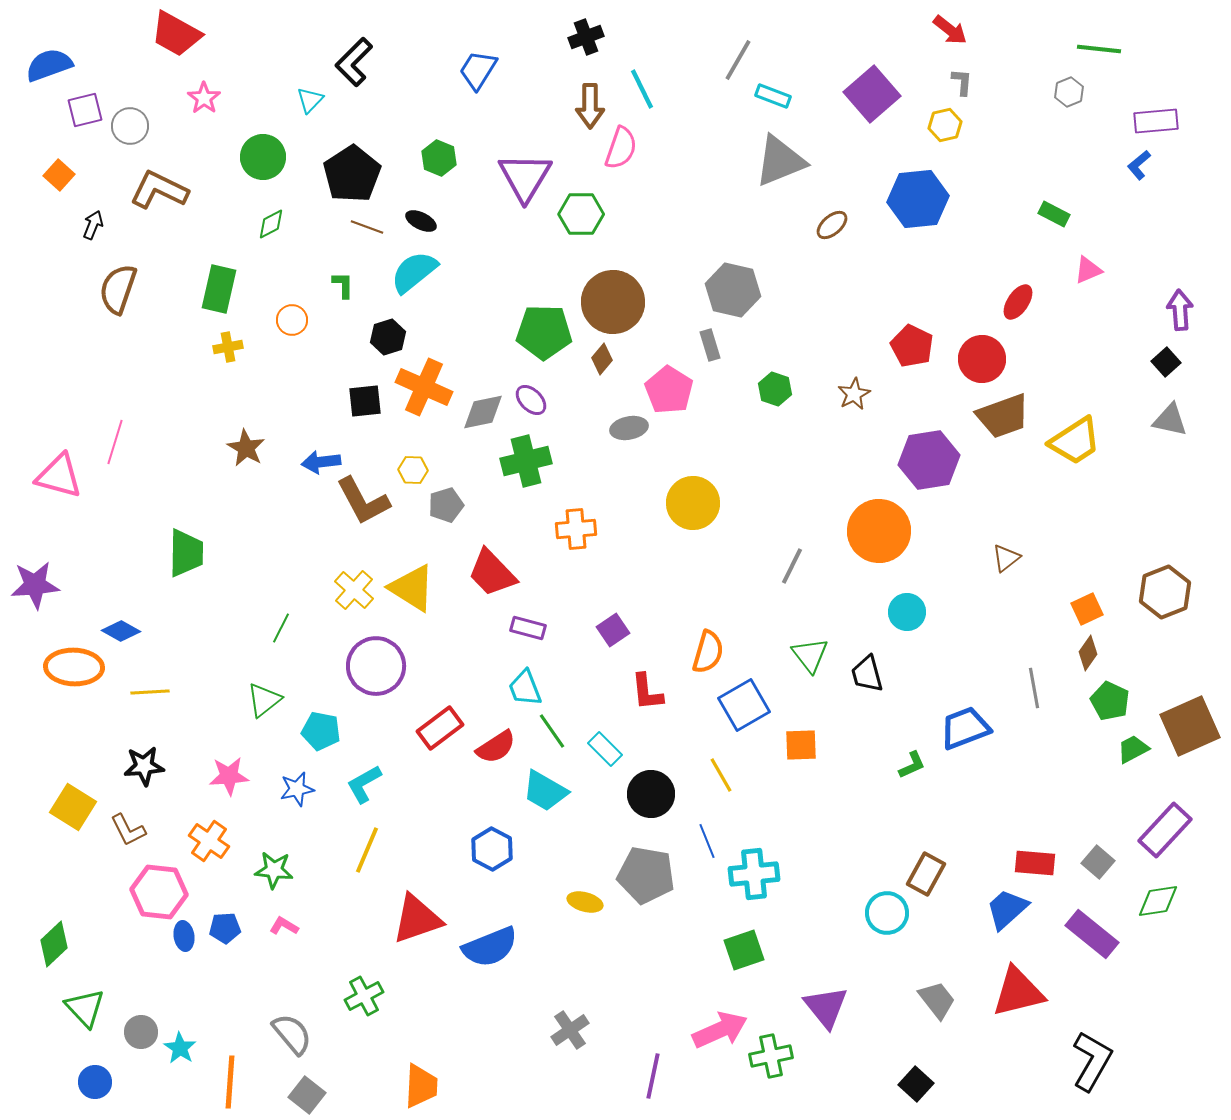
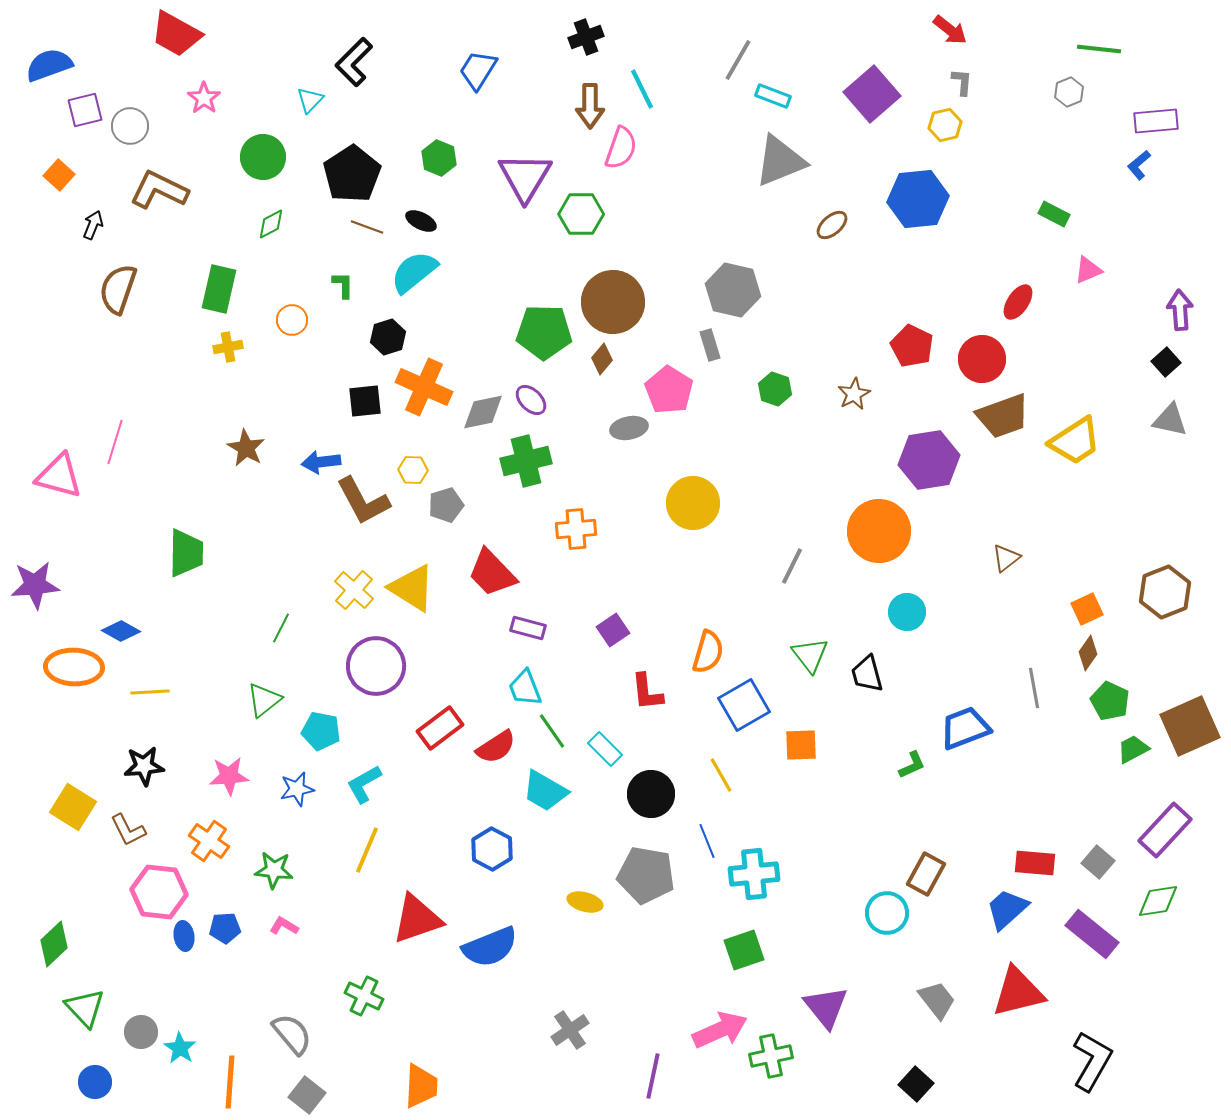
green cross at (364, 996): rotated 36 degrees counterclockwise
